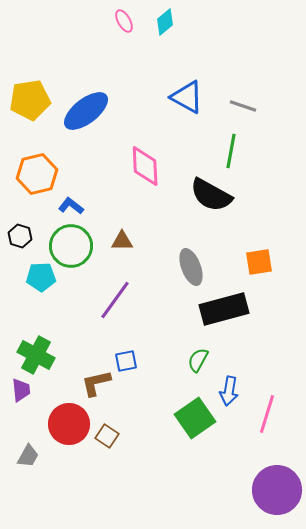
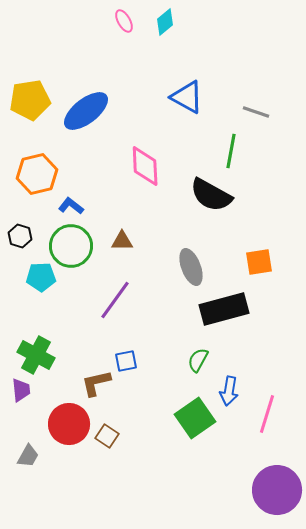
gray line: moved 13 px right, 6 px down
